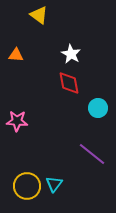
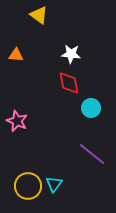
white star: rotated 24 degrees counterclockwise
cyan circle: moved 7 px left
pink star: rotated 20 degrees clockwise
yellow circle: moved 1 px right
